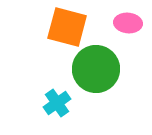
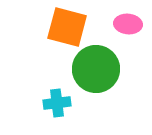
pink ellipse: moved 1 px down
cyan cross: rotated 28 degrees clockwise
